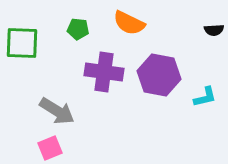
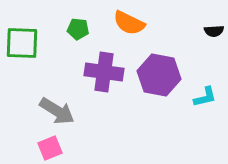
black semicircle: moved 1 px down
